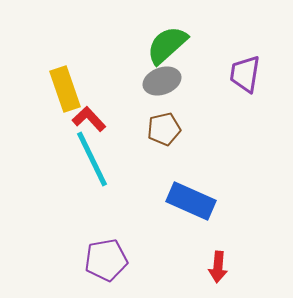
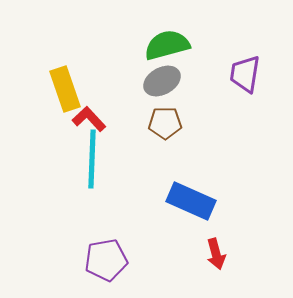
green semicircle: rotated 27 degrees clockwise
gray ellipse: rotated 9 degrees counterclockwise
brown pentagon: moved 1 px right, 6 px up; rotated 12 degrees clockwise
cyan line: rotated 28 degrees clockwise
red arrow: moved 2 px left, 13 px up; rotated 20 degrees counterclockwise
